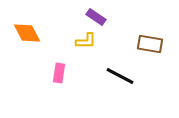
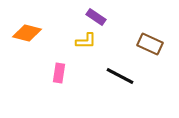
orange diamond: rotated 48 degrees counterclockwise
brown rectangle: rotated 15 degrees clockwise
